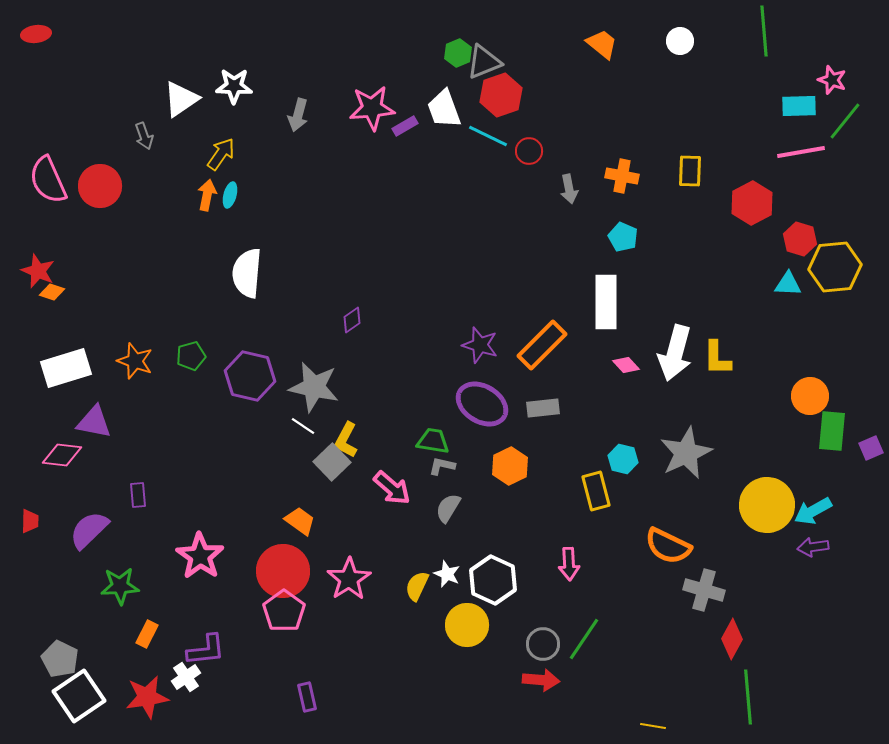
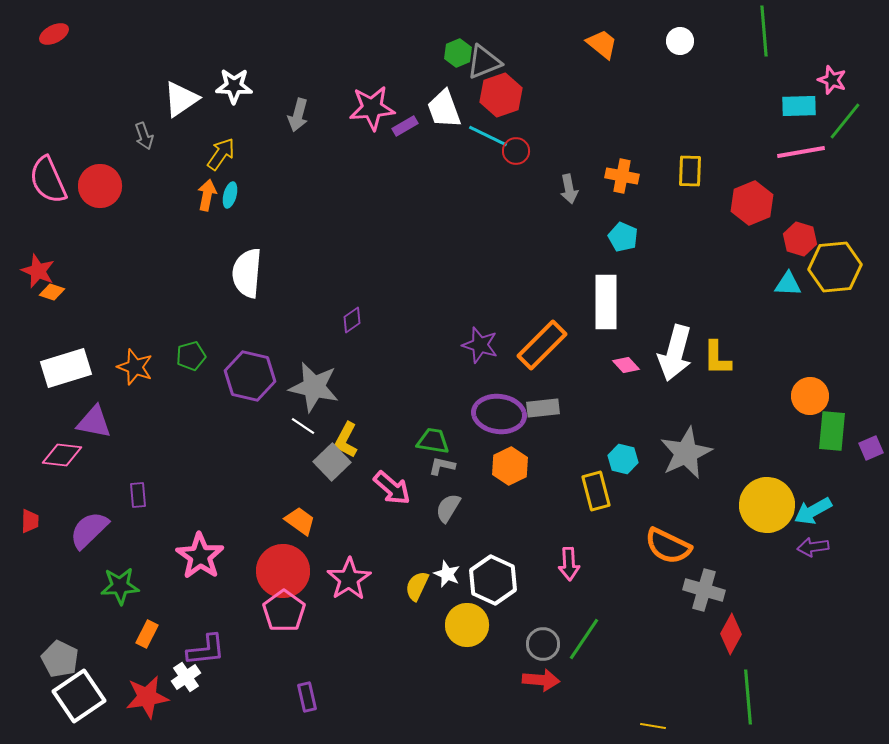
red ellipse at (36, 34): moved 18 px right; rotated 20 degrees counterclockwise
red circle at (529, 151): moved 13 px left
red hexagon at (752, 203): rotated 6 degrees clockwise
orange star at (135, 361): moved 6 px down
purple ellipse at (482, 404): moved 17 px right, 10 px down; rotated 24 degrees counterclockwise
red diamond at (732, 639): moved 1 px left, 5 px up
